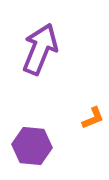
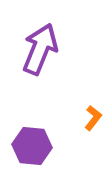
orange L-shape: rotated 30 degrees counterclockwise
